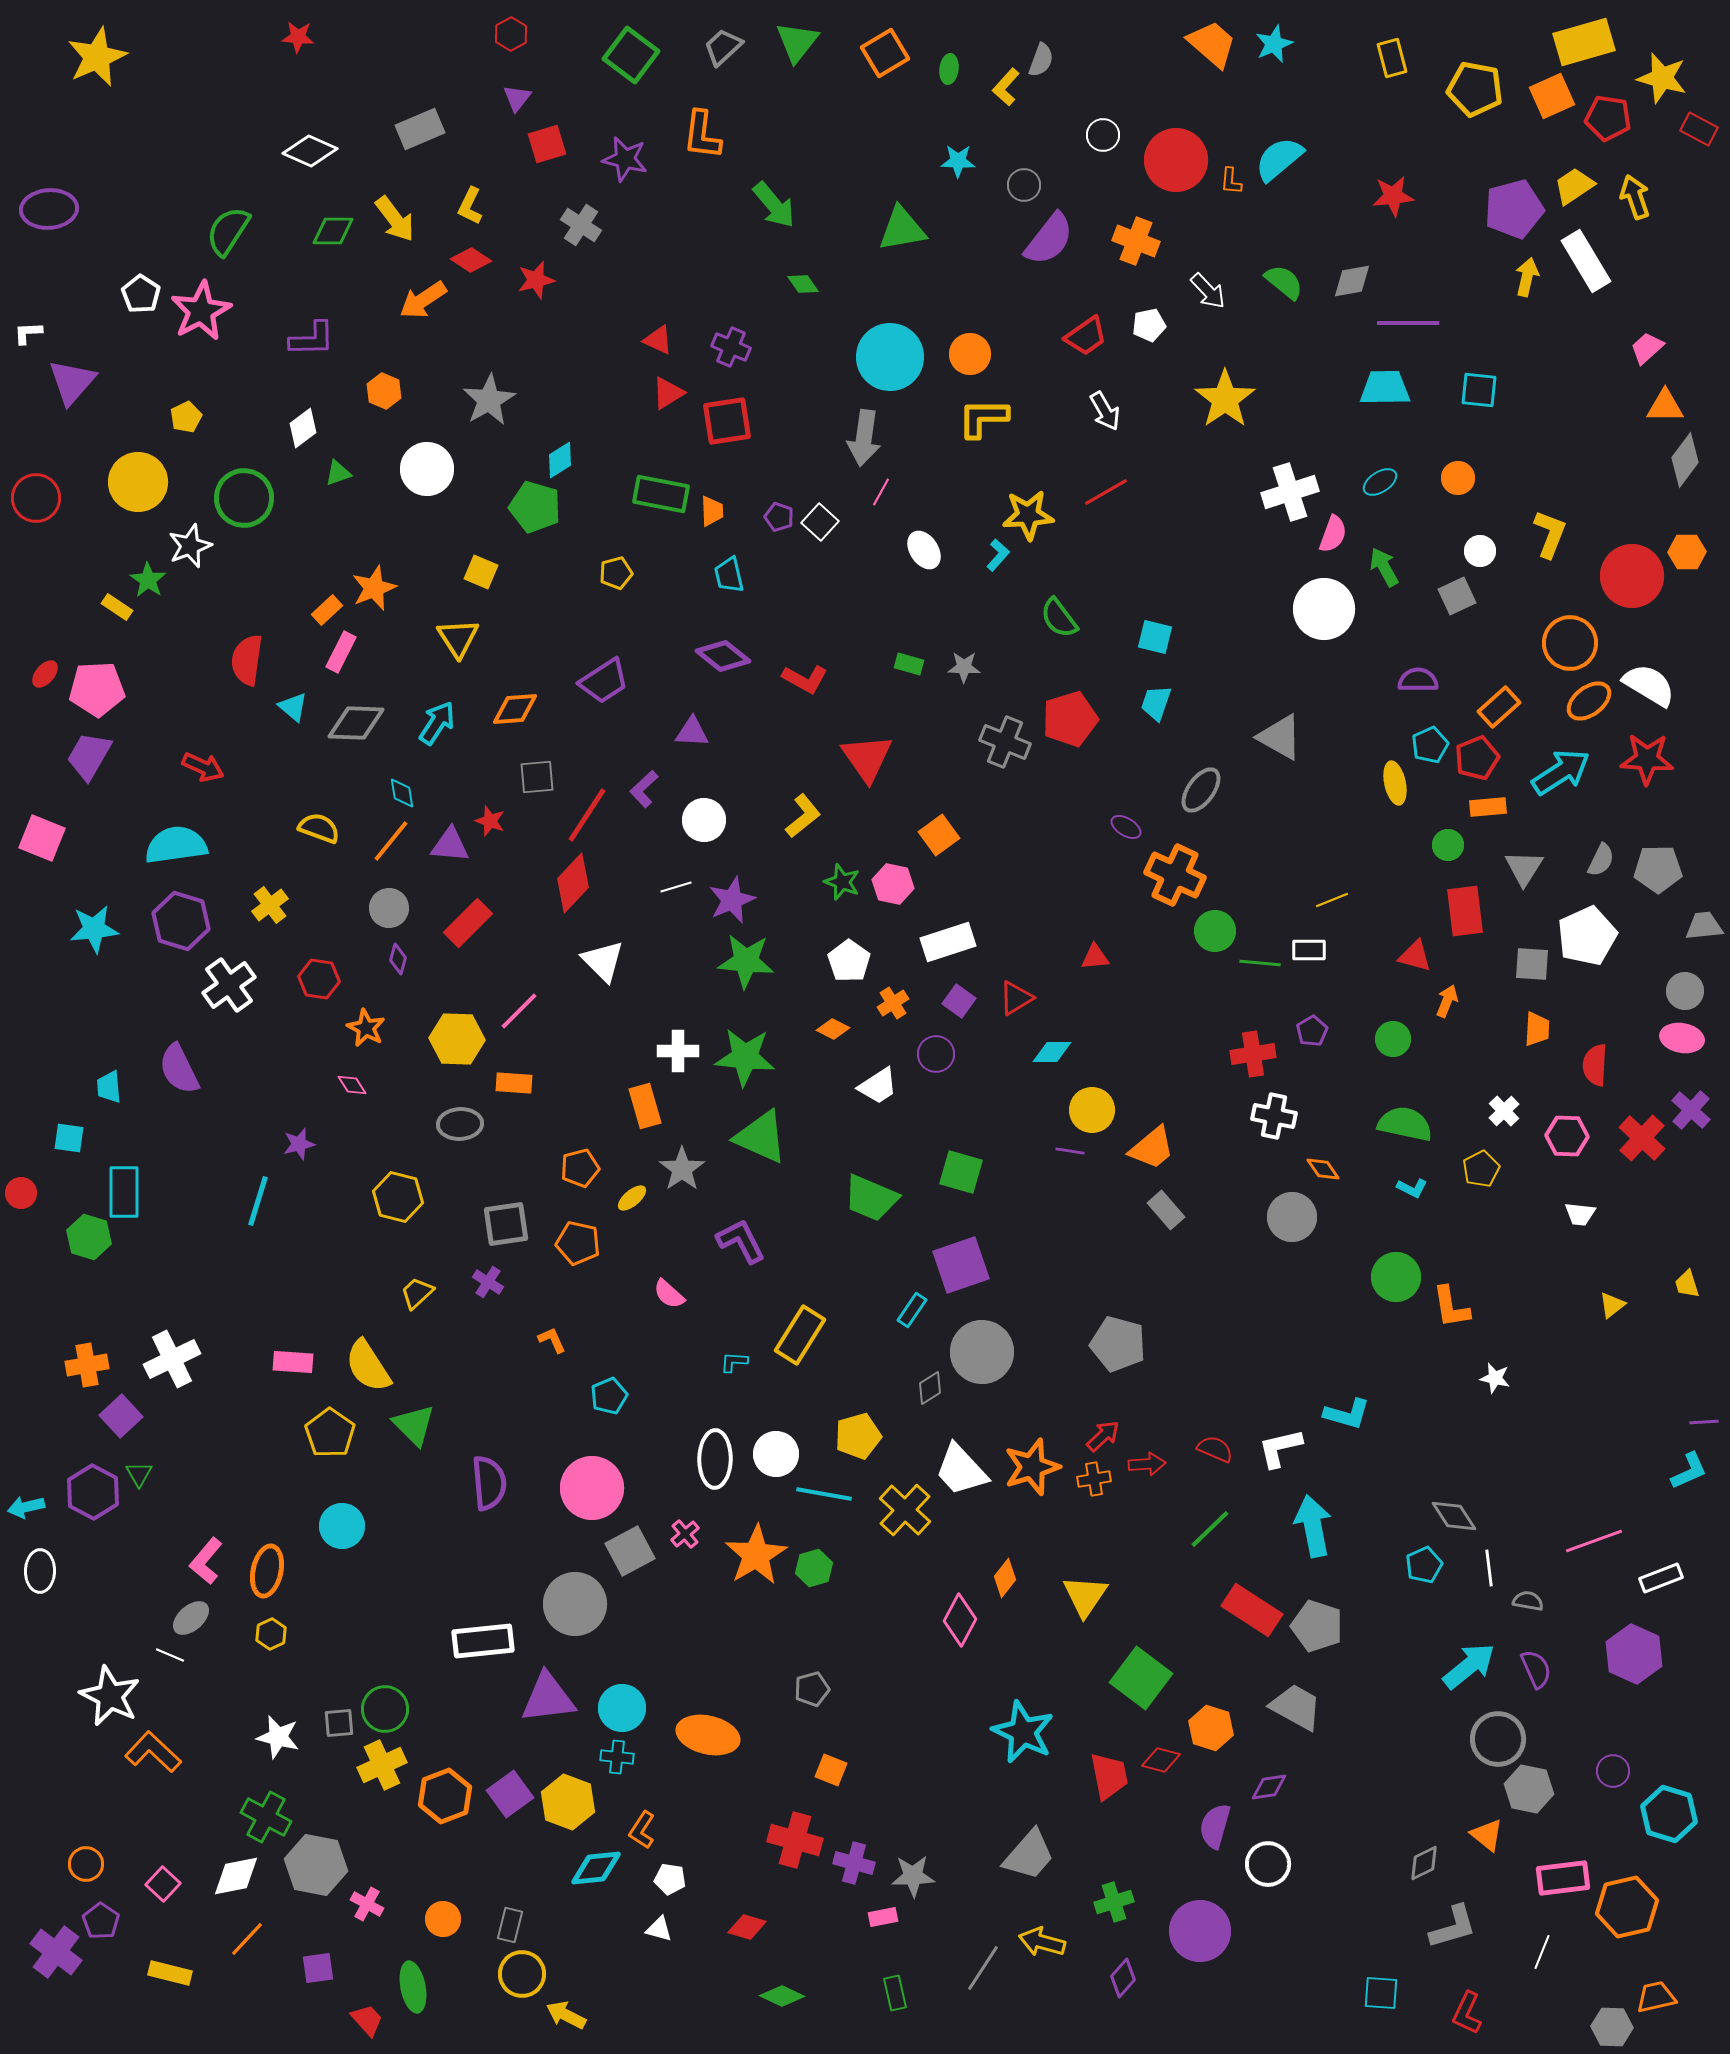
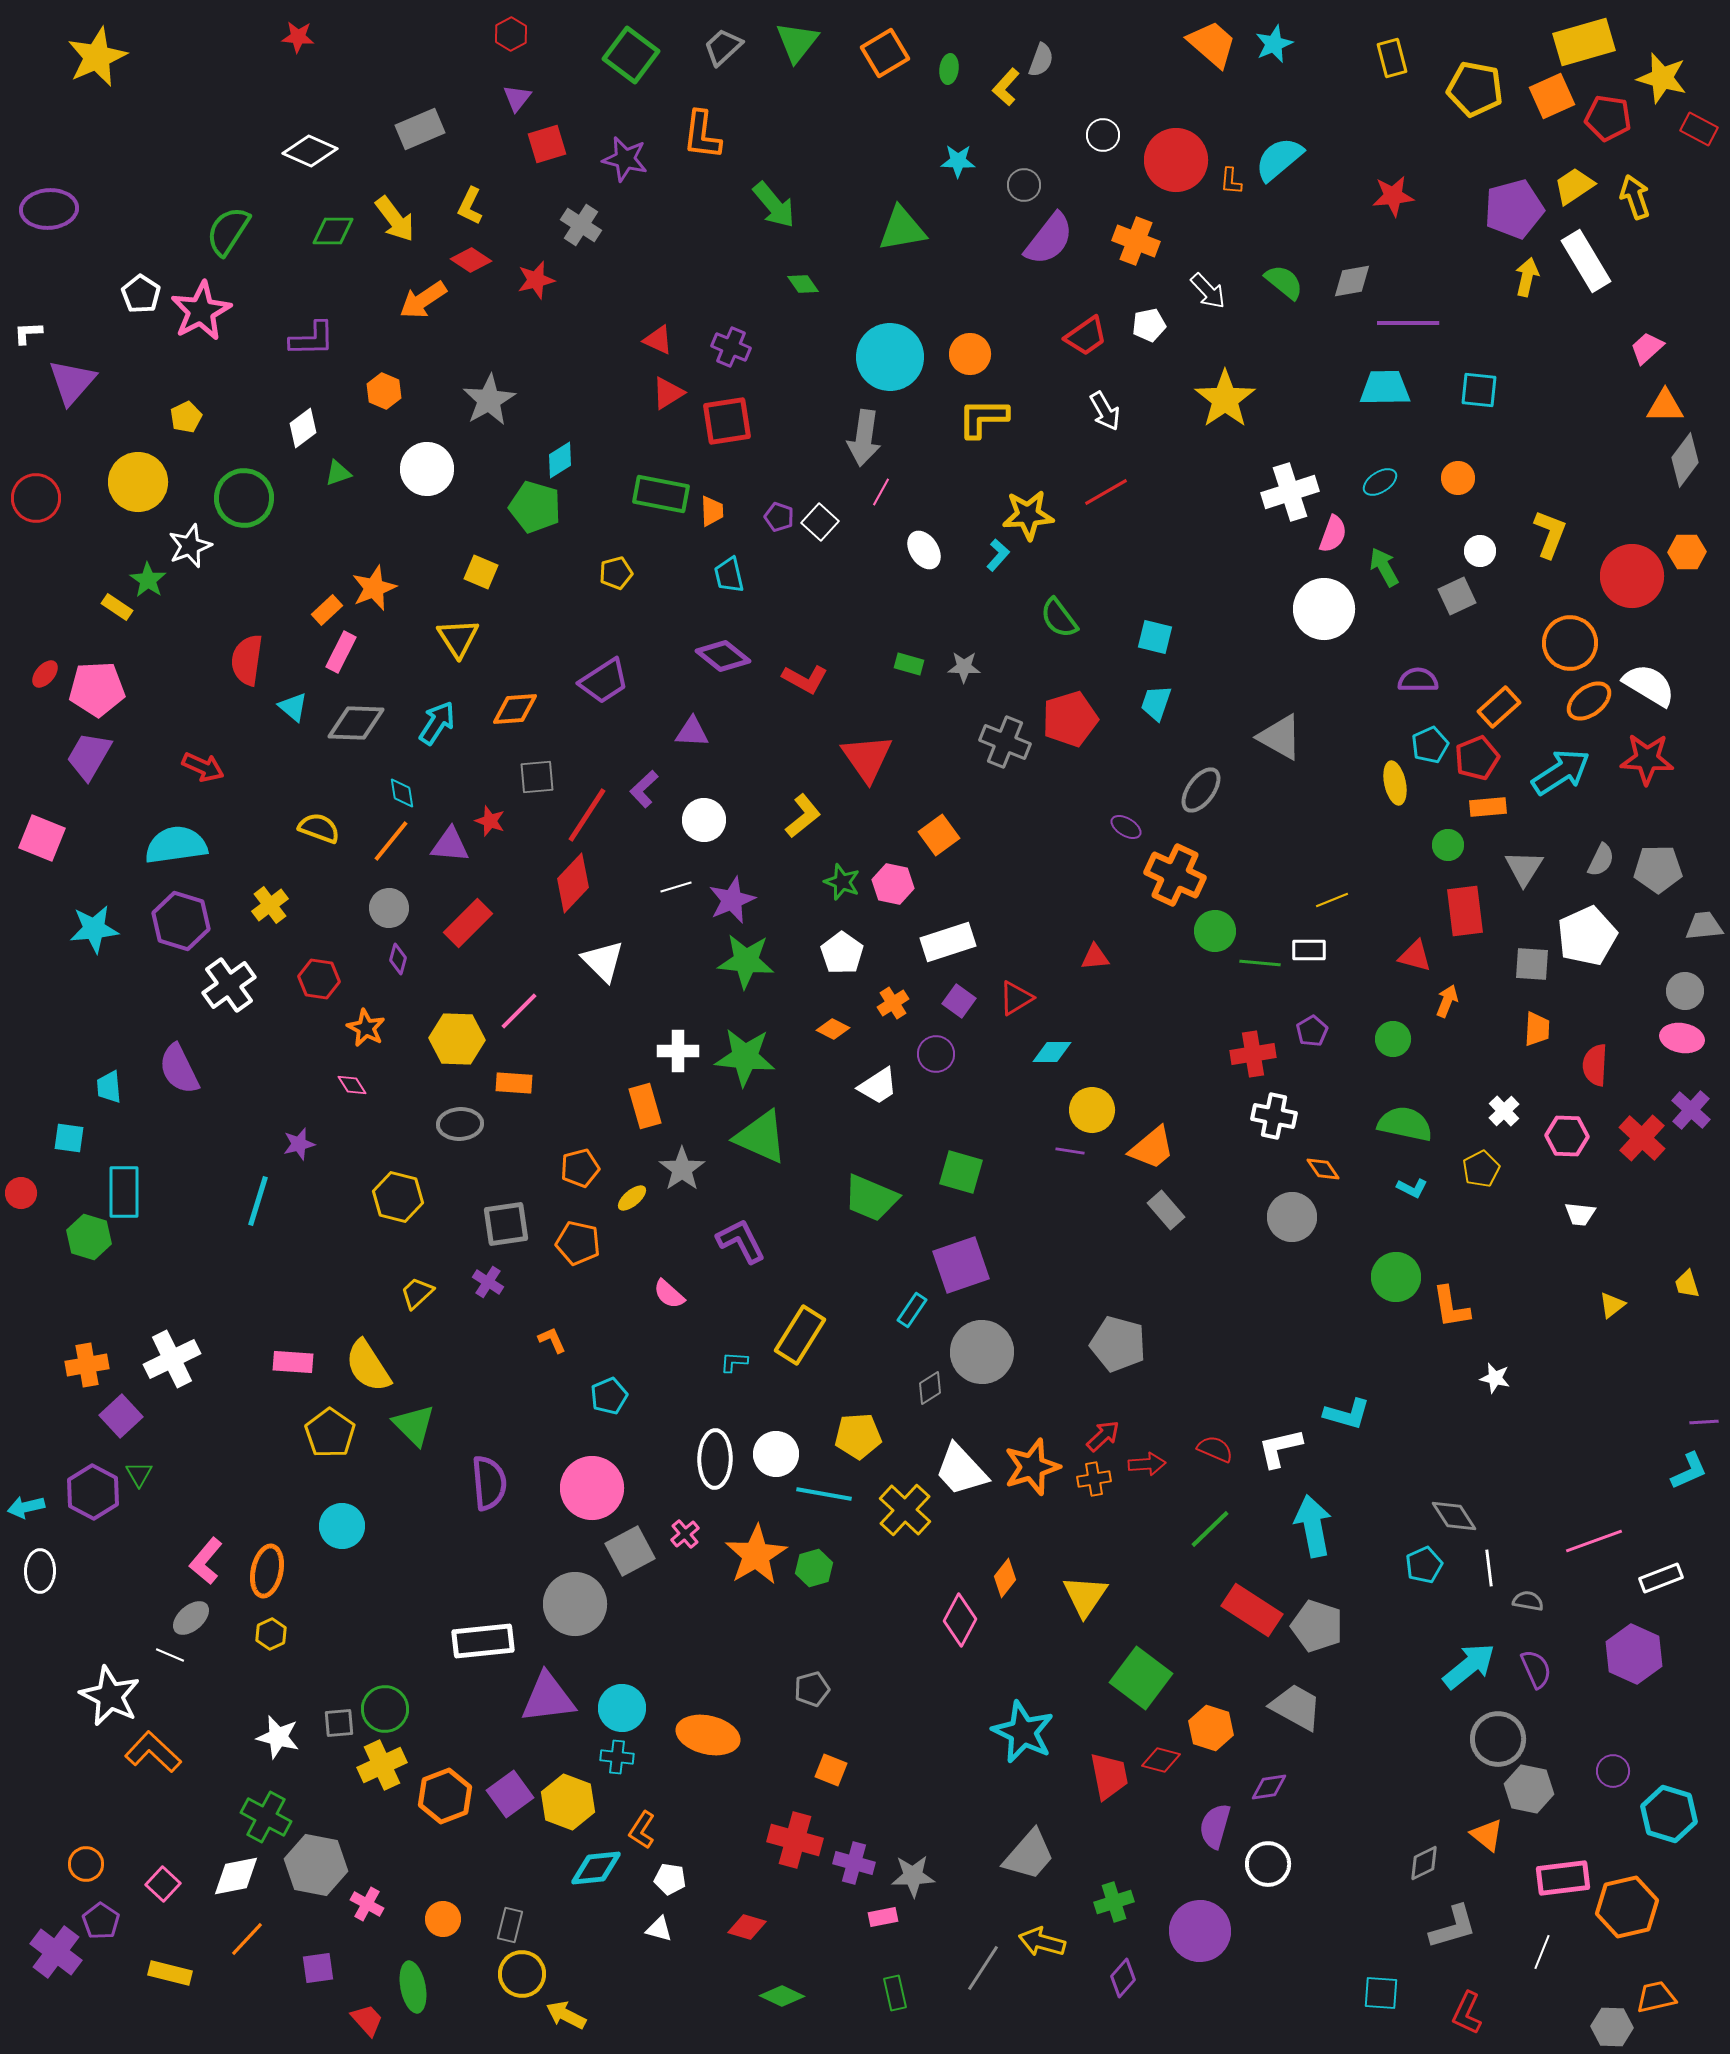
white pentagon at (849, 961): moved 7 px left, 8 px up
yellow pentagon at (858, 1436): rotated 12 degrees clockwise
